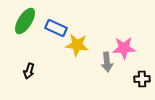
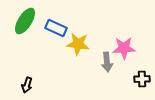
yellow star: moved 1 px right, 1 px up
black arrow: moved 2 px left, 14 px down
